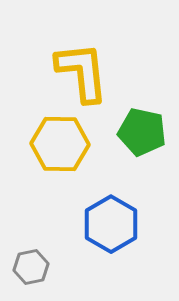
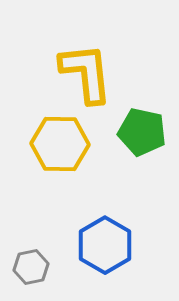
yellow L-shape: moved 4 px right, 1 px down
blue hexagon: moved 6 px left, 21 px down
